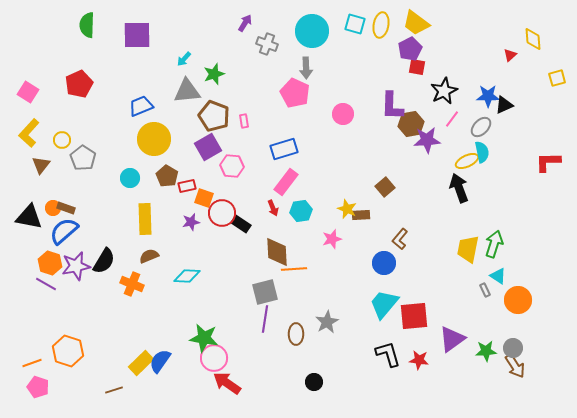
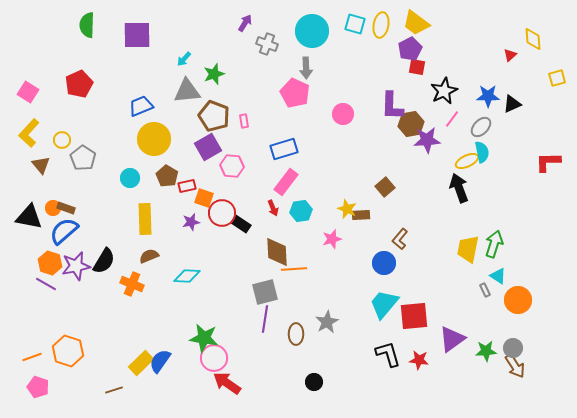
black triangle at (504, 105): moved 8 px right, 1 px up
brown triangle at (41, 165): rotated 18 degrees counterclockwise
orange line at (32, 363): moved 6 px up
